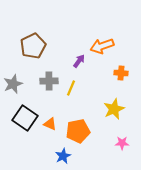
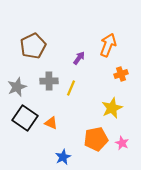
orange arrow: moved 6 px right, 1 px up; rotated 130 degrees clockwise
purple arrow: moved 3 px up
orange cross: moved 1 px down; rotated 24 degrees counterclockwise
gray star: moved 4 px right, 3 px down
yellow star: moved 2 px left, 1 px up
orange triangle: moved 1 px right, 1 px up
orange pentagon: moved 18 px right, 8 px down
pink star: rotated 24 degrees clockwise
blue star: moved 1 px down
